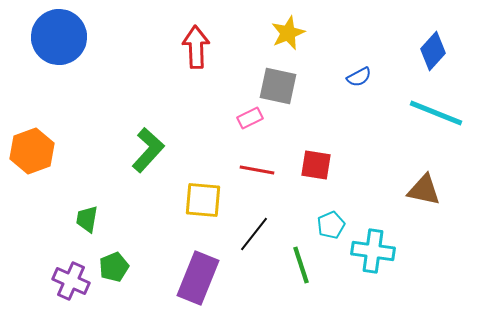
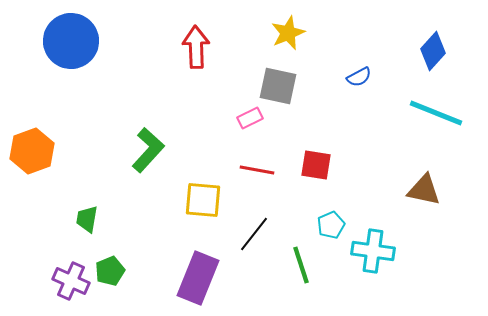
blue circle: moved 12 px right, 4 px down
green pentagon: moved 4 px left, 4 px down
